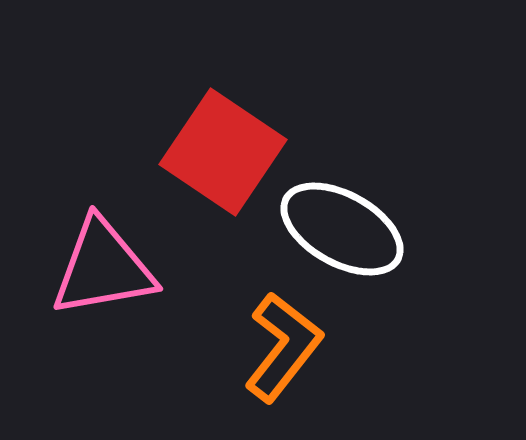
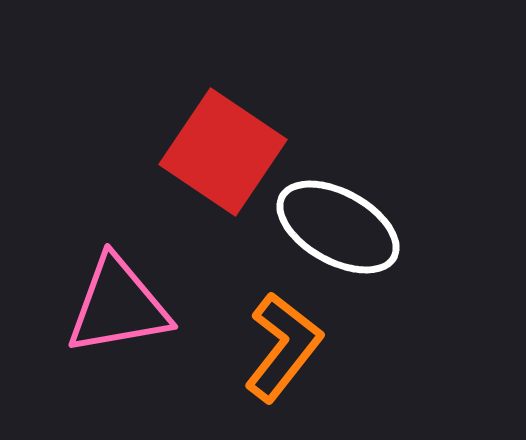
white ellipse: moved 4 px left, 2 px up
pink triangle: moved 15 px right, 38 px down
